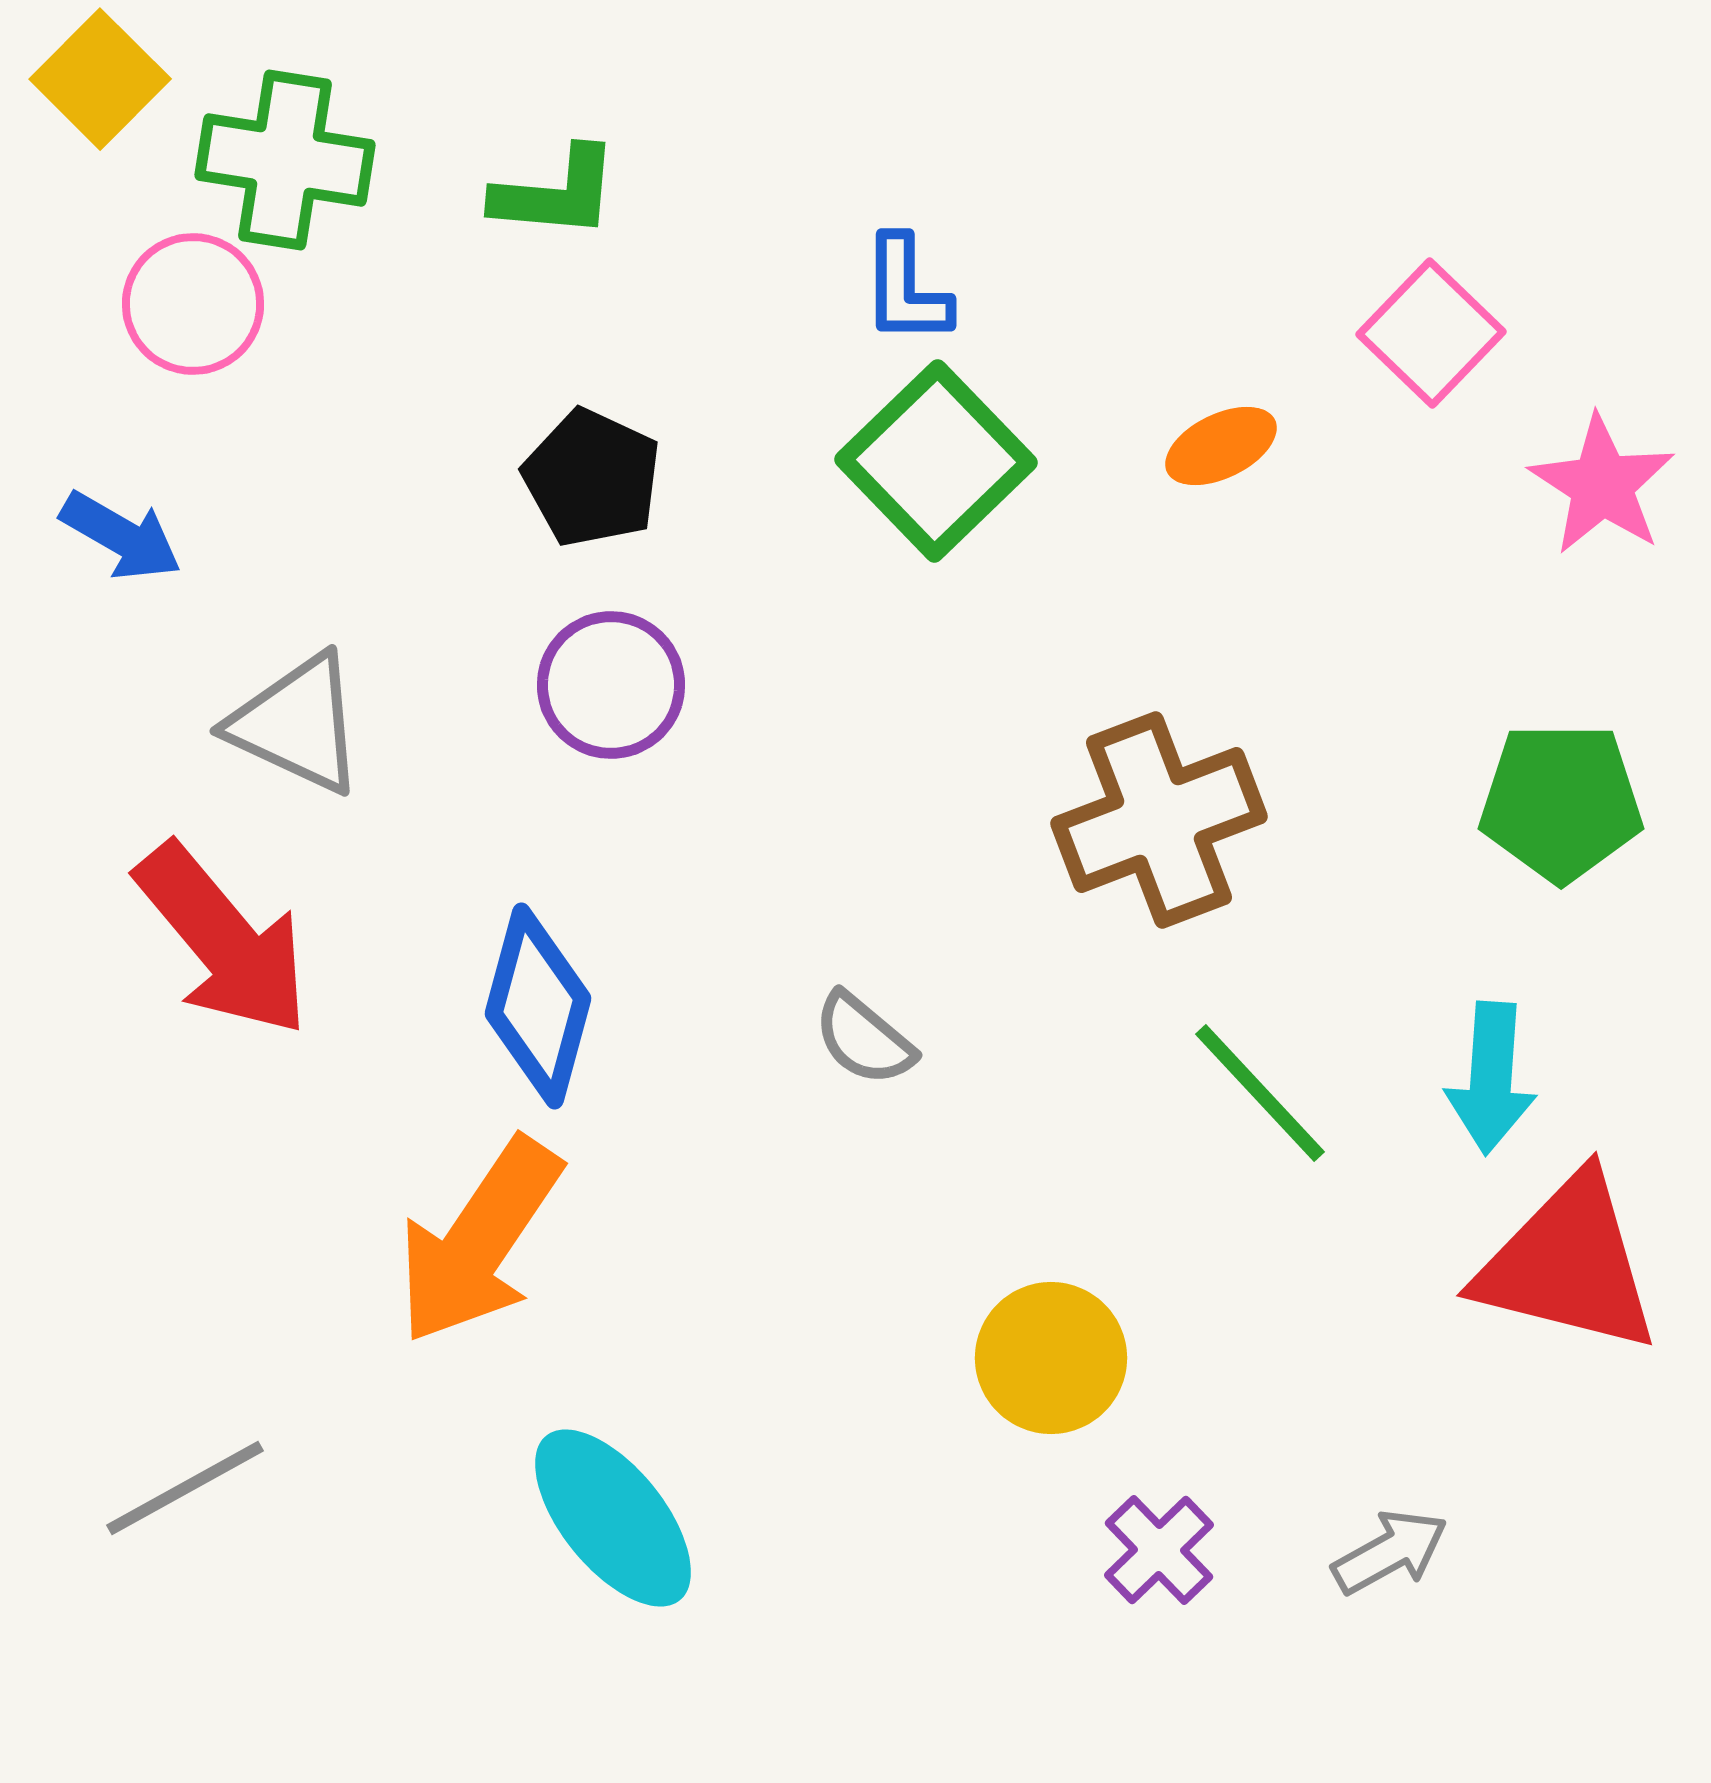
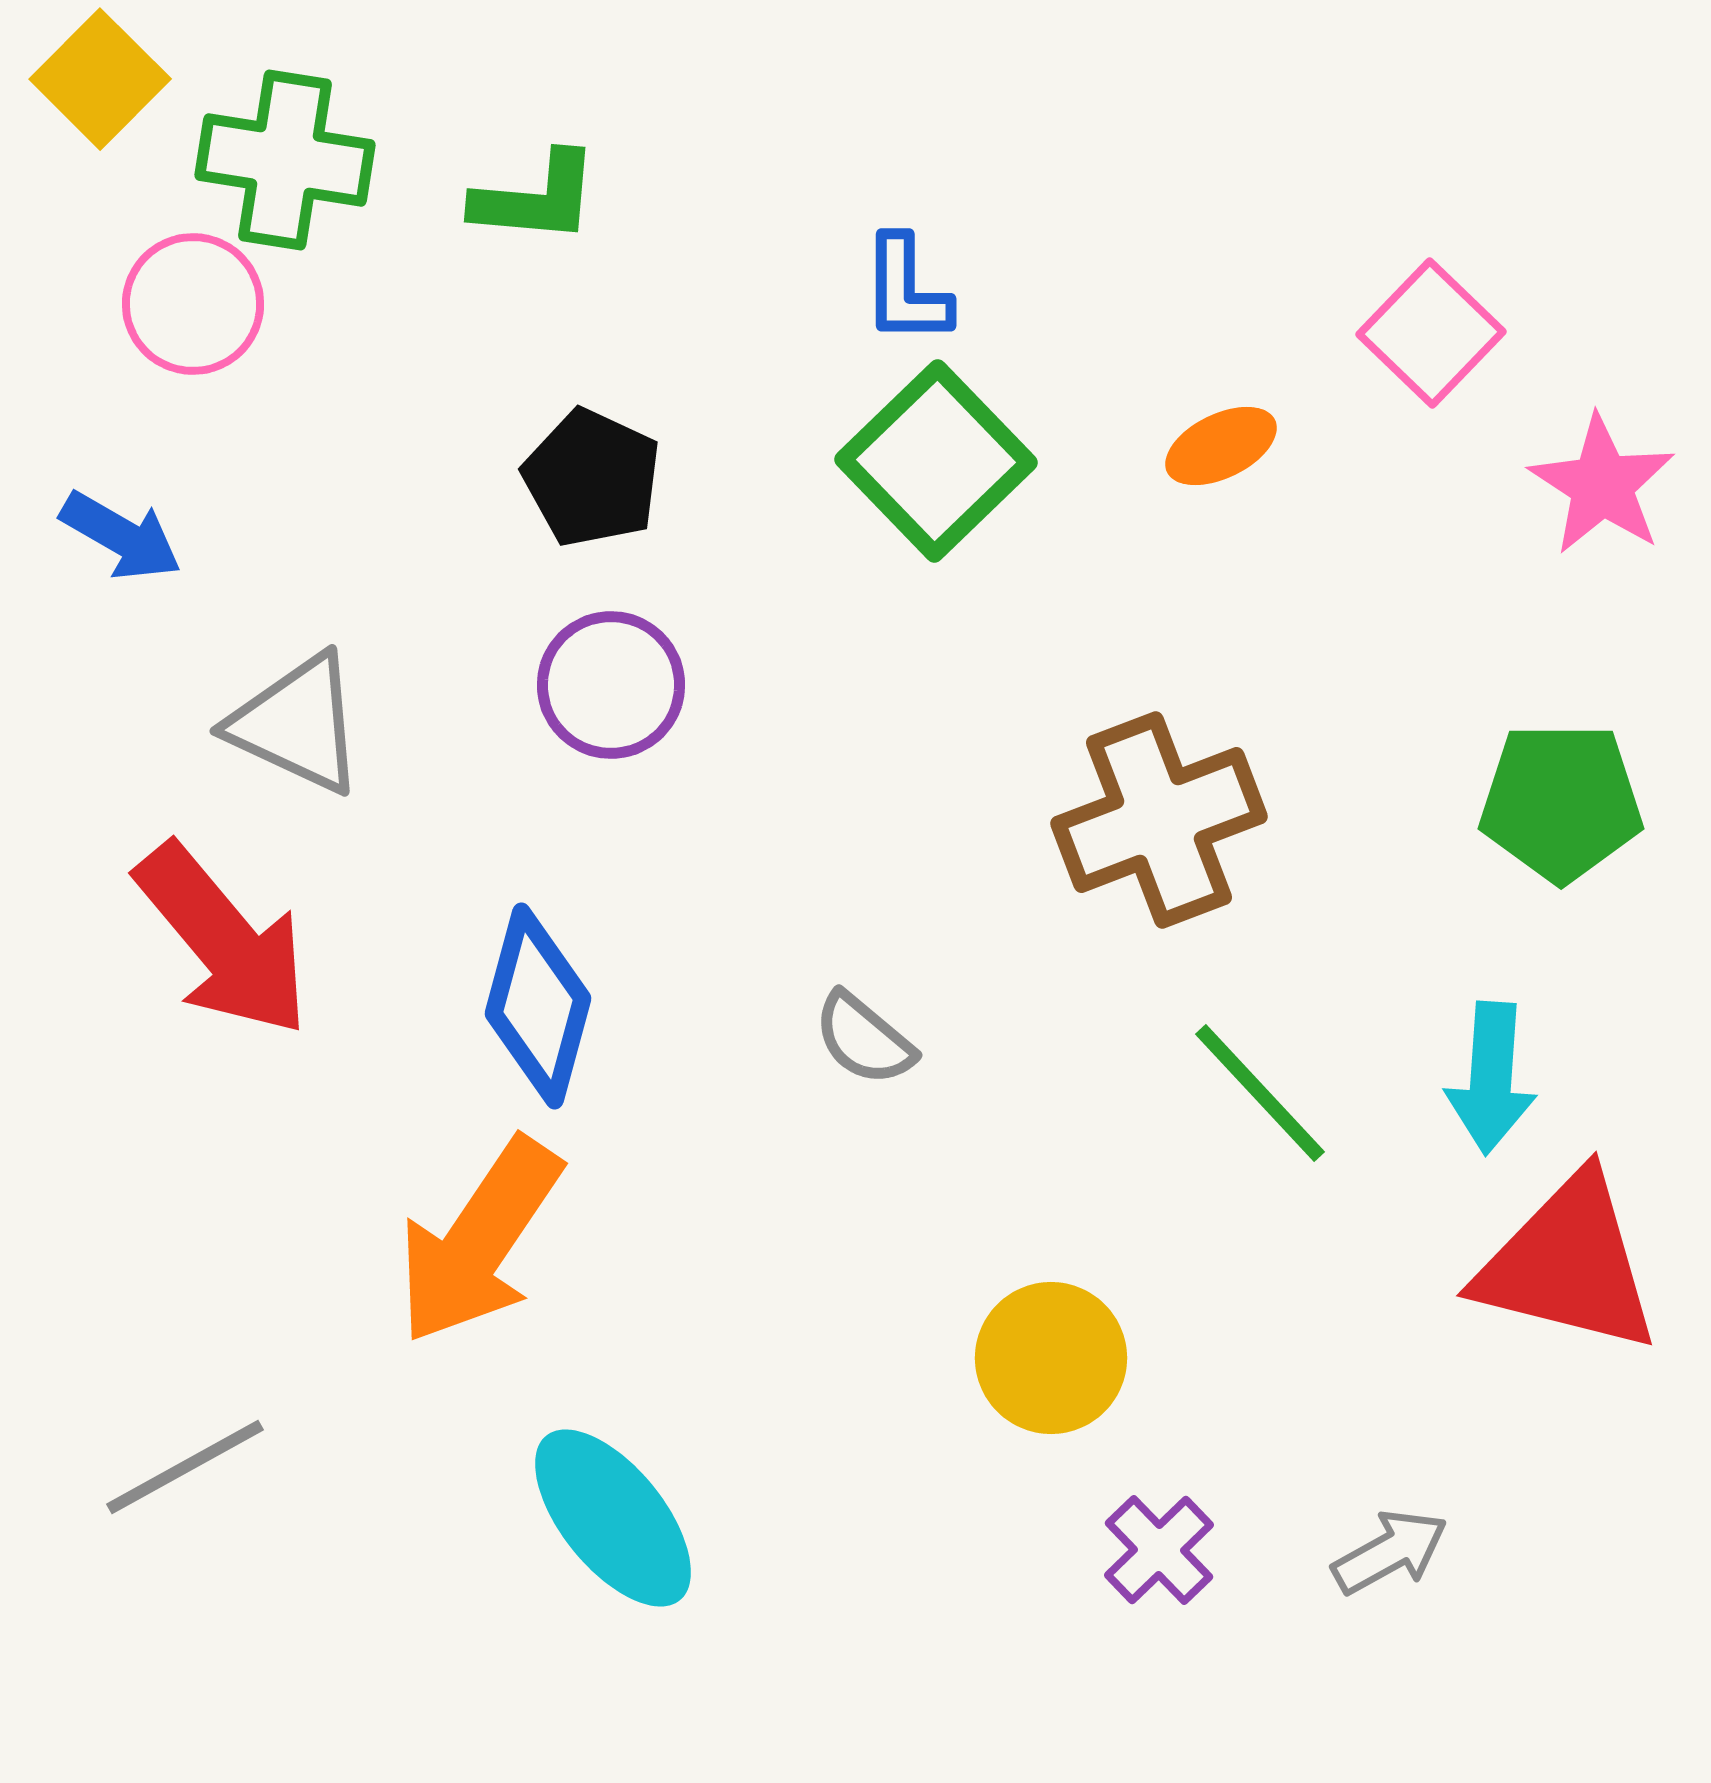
green L-shape: moved 20 px left, 5 px down
gray line: moved 21 px up
